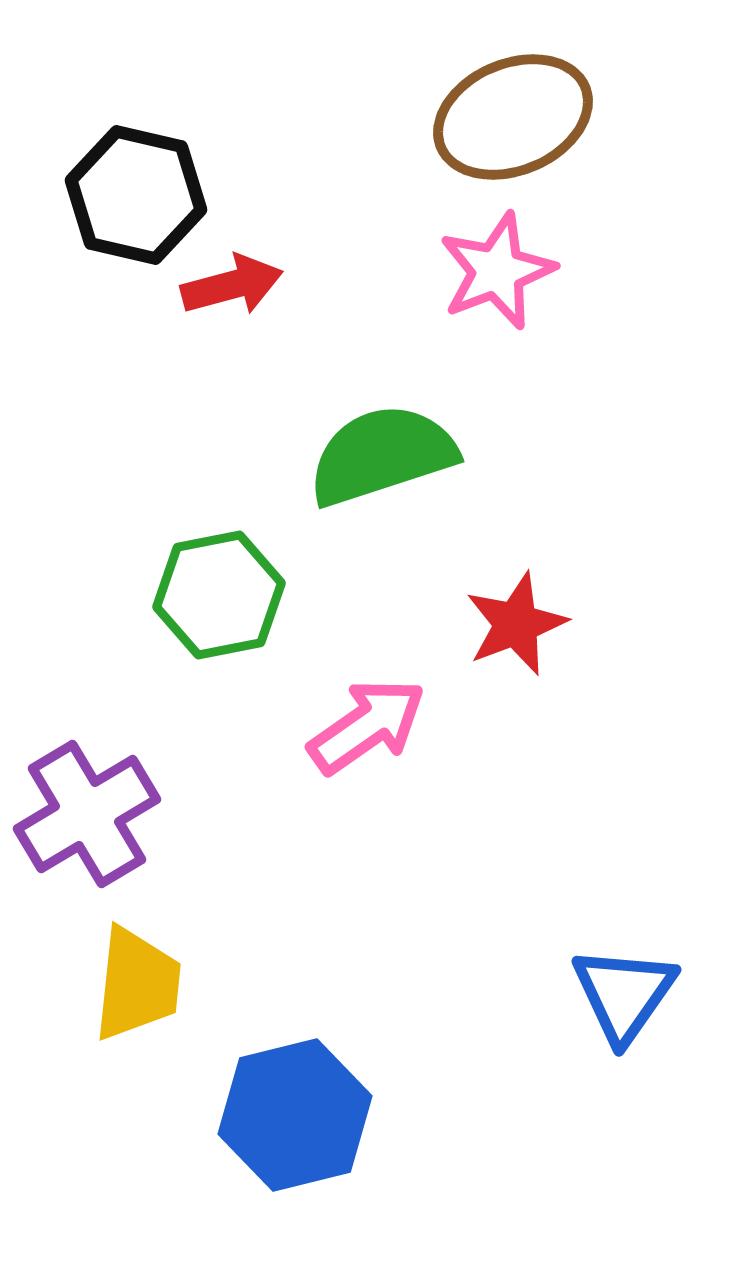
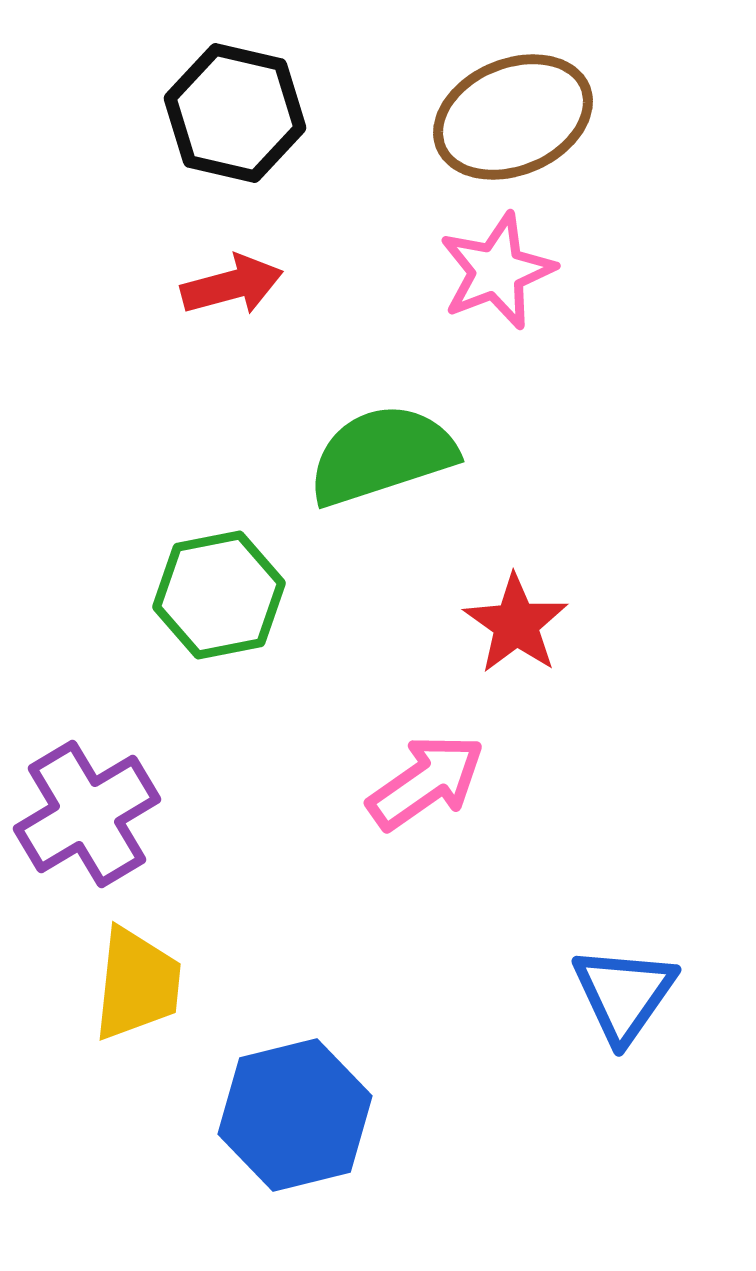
black hexagon: moved 99 px right, 82 px up
red star: rotated 16 degrees counterclockwise
pink arrow: moved 59 px right, 56 px down
